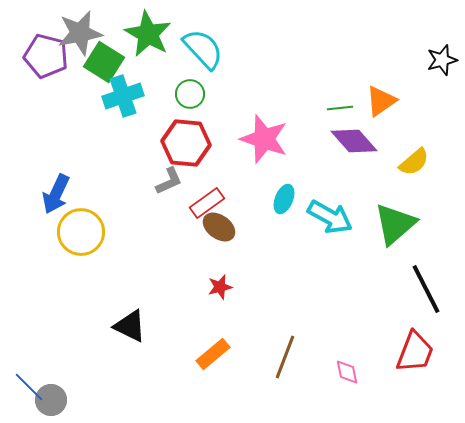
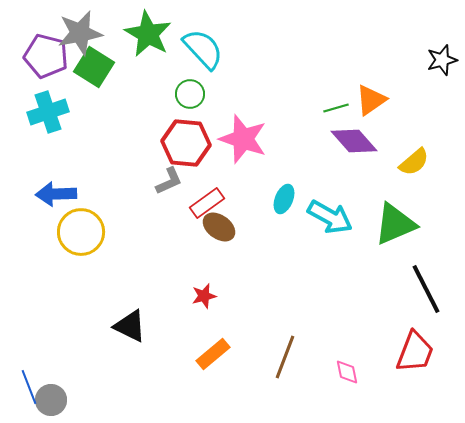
green square: moved 10 px left, 5 px down
cyan cross: moved 75 px left, 16 px down
orange triangle: moved 10 px left, 1 px up
green line: moved 4 px left; rotated 10 degrees counterclockwise
pink star: moved 21 px left
blue arrow: rotated 63 degrees clockwise
green triangle: rotated 18 degrees clockwise
red star: moved 16 px left, 9 px down
blue line: rotated 24 degrees clockwise
